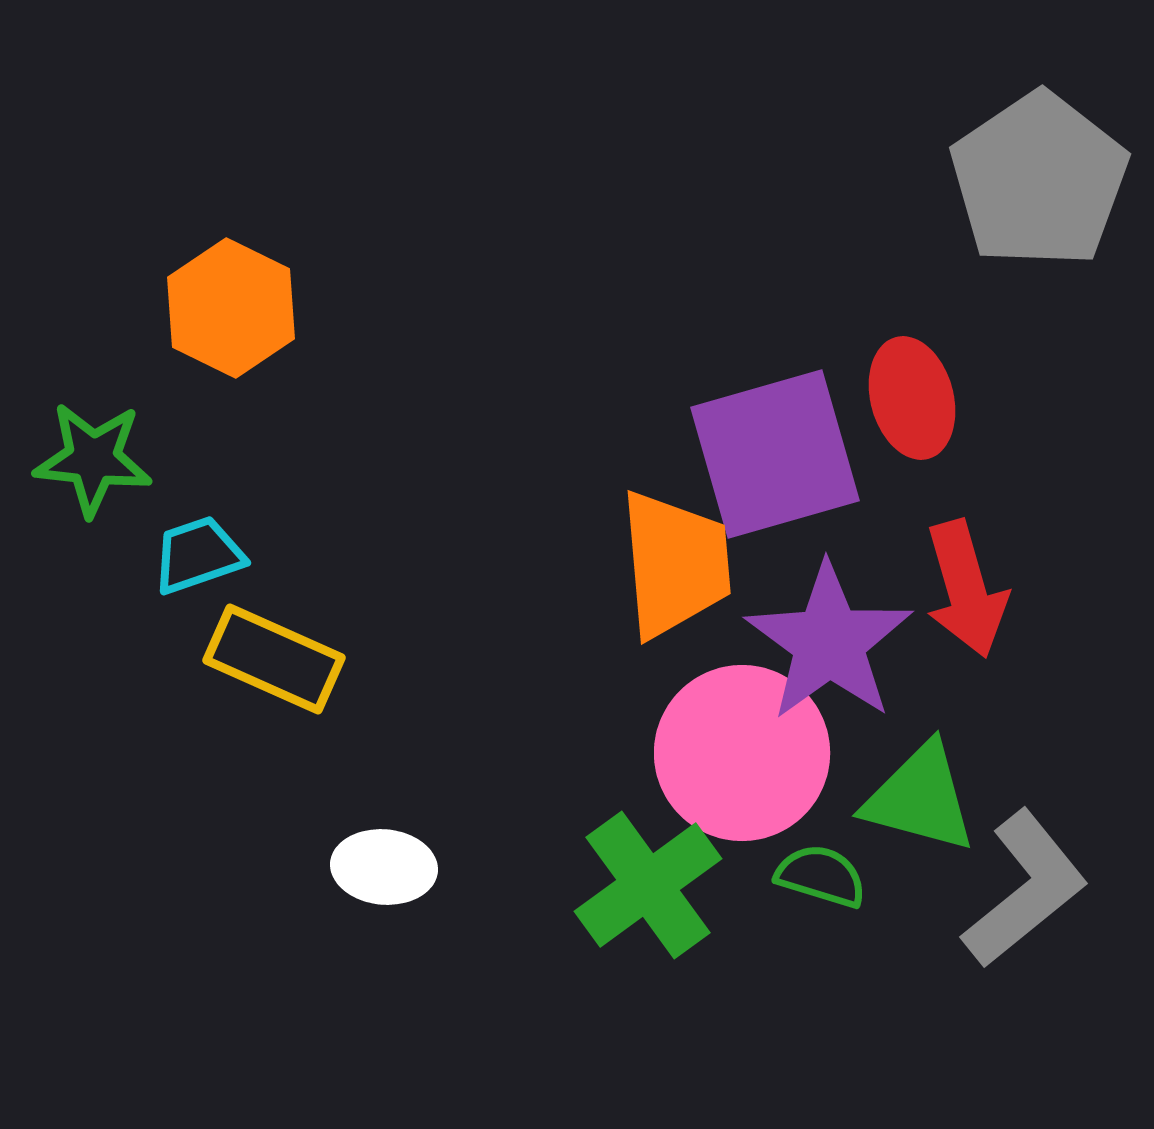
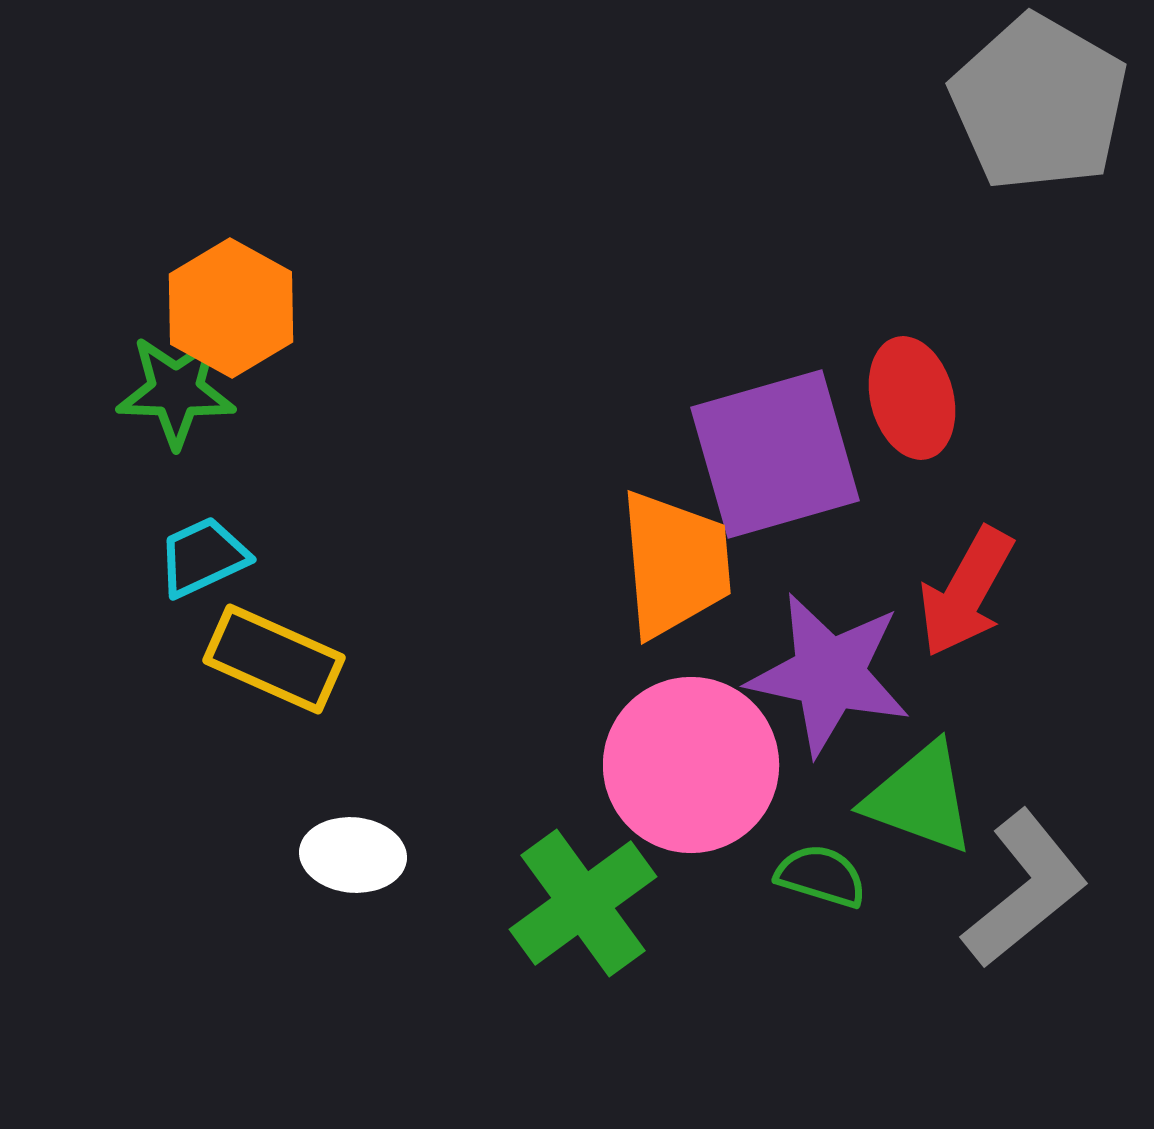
gray pentagon: moved 77 px up; rotated 8 degrees counterclockwise
orange hexagon: rotated 3 degrees clockwise
green star: moved 83 px right, 68 px up; rotated 4 degrees counterclockwise
cyan trapezoid: moved 5 px right, 2 px down; rotated 6 degrees counterclockwise
red arrow: moved 3 px down; rotated 45 degrees clockwise
purple star: moved 32 px down; rotated 24 degrees counterclockwise
pink circle: moved 51 px left, 12 px down
green triangle: rotated 5 degrees clockwise
white ellipse: moved 31 px left, 12 px up
green cross: moved 65 px left, 18 px down
